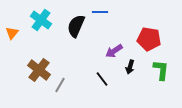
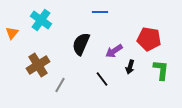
black semicircle: moved 5 px right, 18 px down
brown cross: moved 1 px left, 5 px up; rotated 20 degrees clockwise
